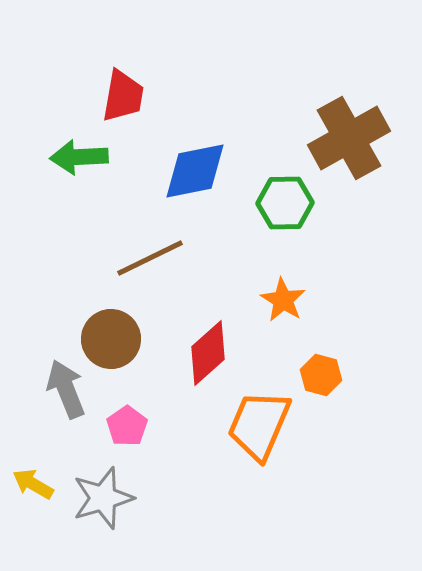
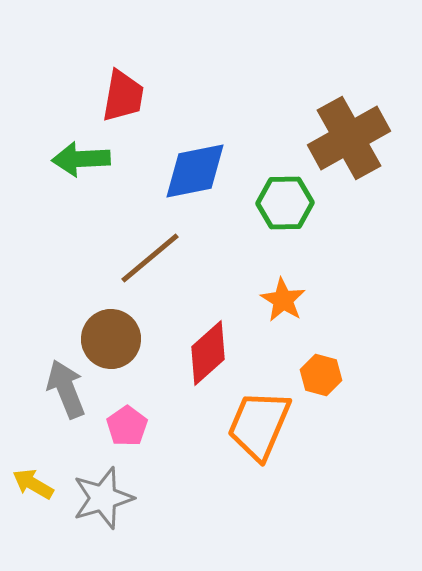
green arrow: moved 2 px right, 2 px down
brown line: rotated 14 degrees counterclockwise
